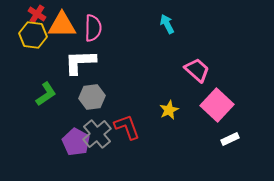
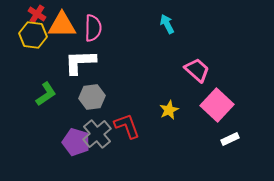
red L-shape: moved 1 px up
purple pentagon: rotated 12 degrees counterclockwise
